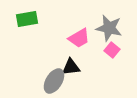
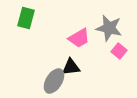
green rectangle: moved 1 px left, 1 px up; rotated 65 degrees counterclockwise
pink square: moved 7 px right, 1 px down
